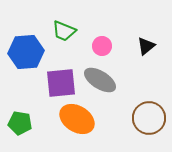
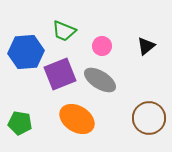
purple square: moved 1 px left, 9 px up; rotated 16 degrees counterclockwise
